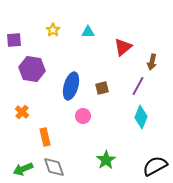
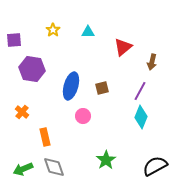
purple line: moved 2 px right, 5 px down
